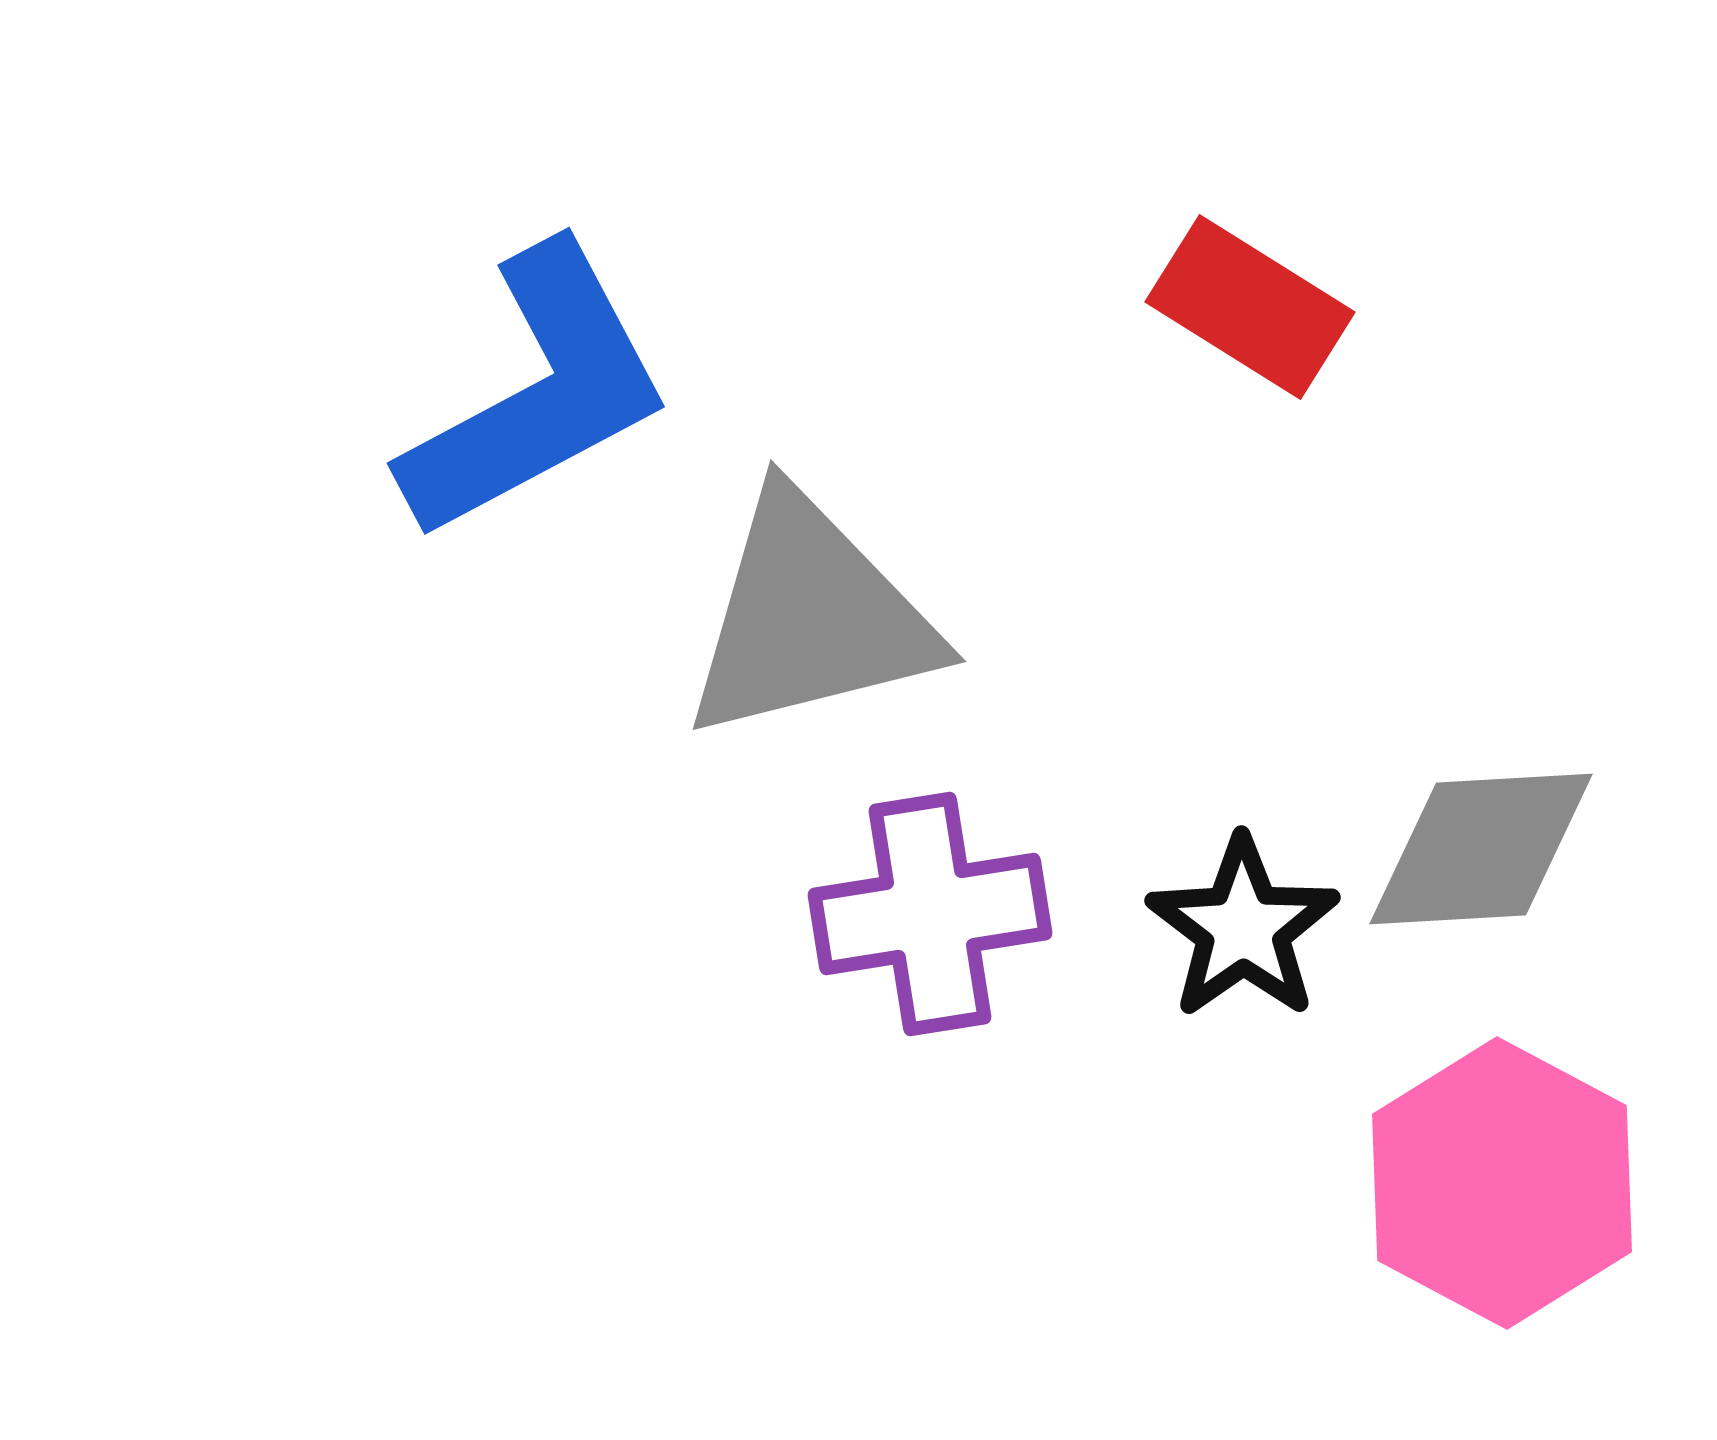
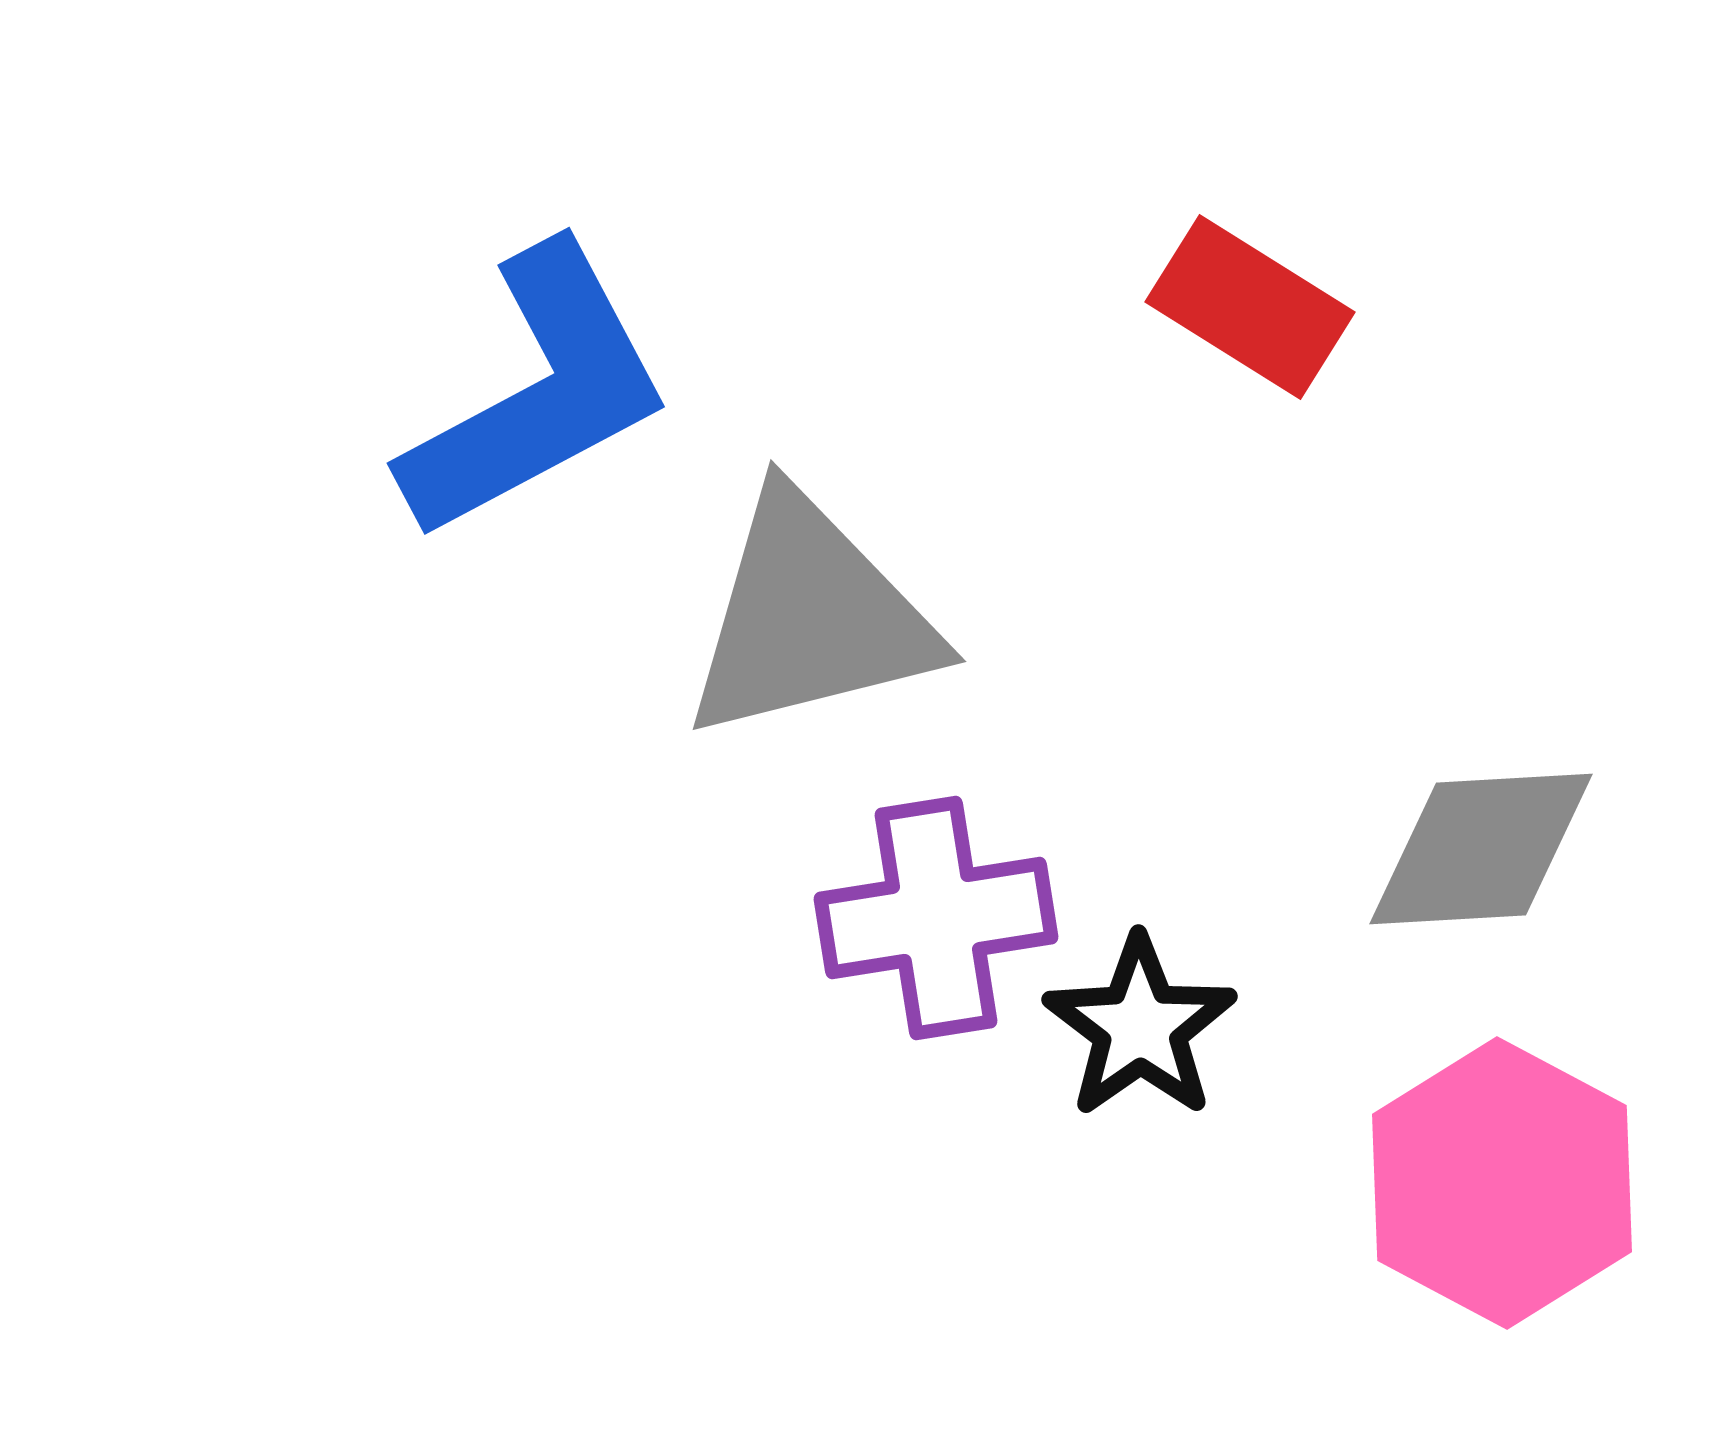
purple cross: moved 6 px right, 4 px down
black star: moved 103 px left, 99 px down
